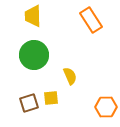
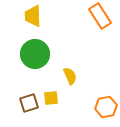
orange rectangle: moved 9 px right, 4 px up
green circle: moved 1 px right, 1 px up
orange hexagon: rotated 10 degrees counterclockwise
